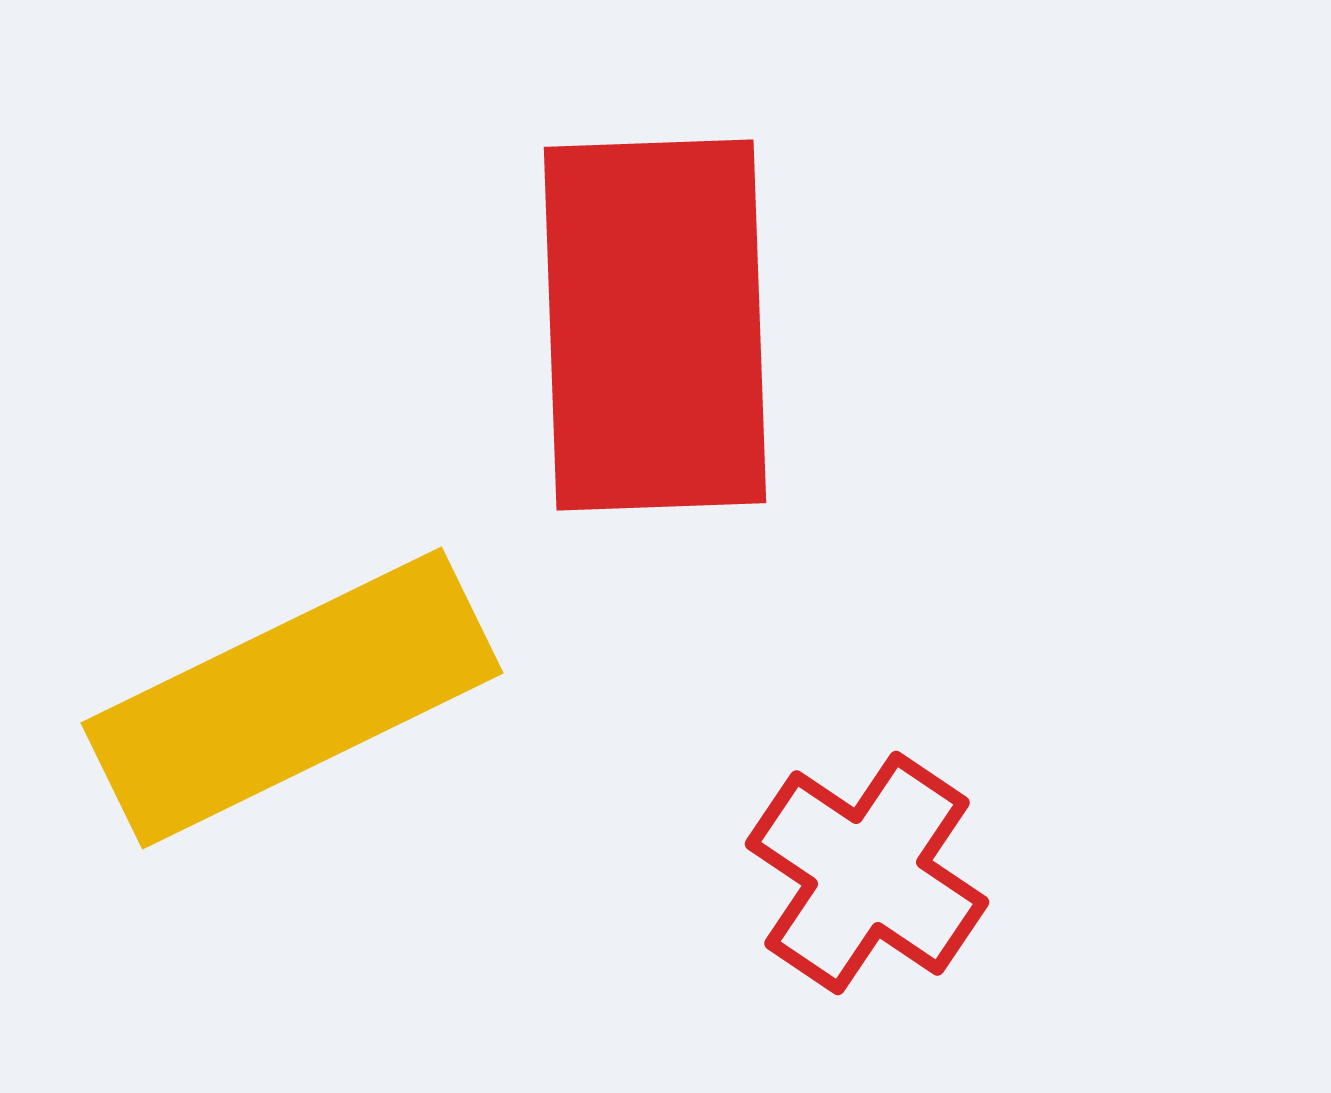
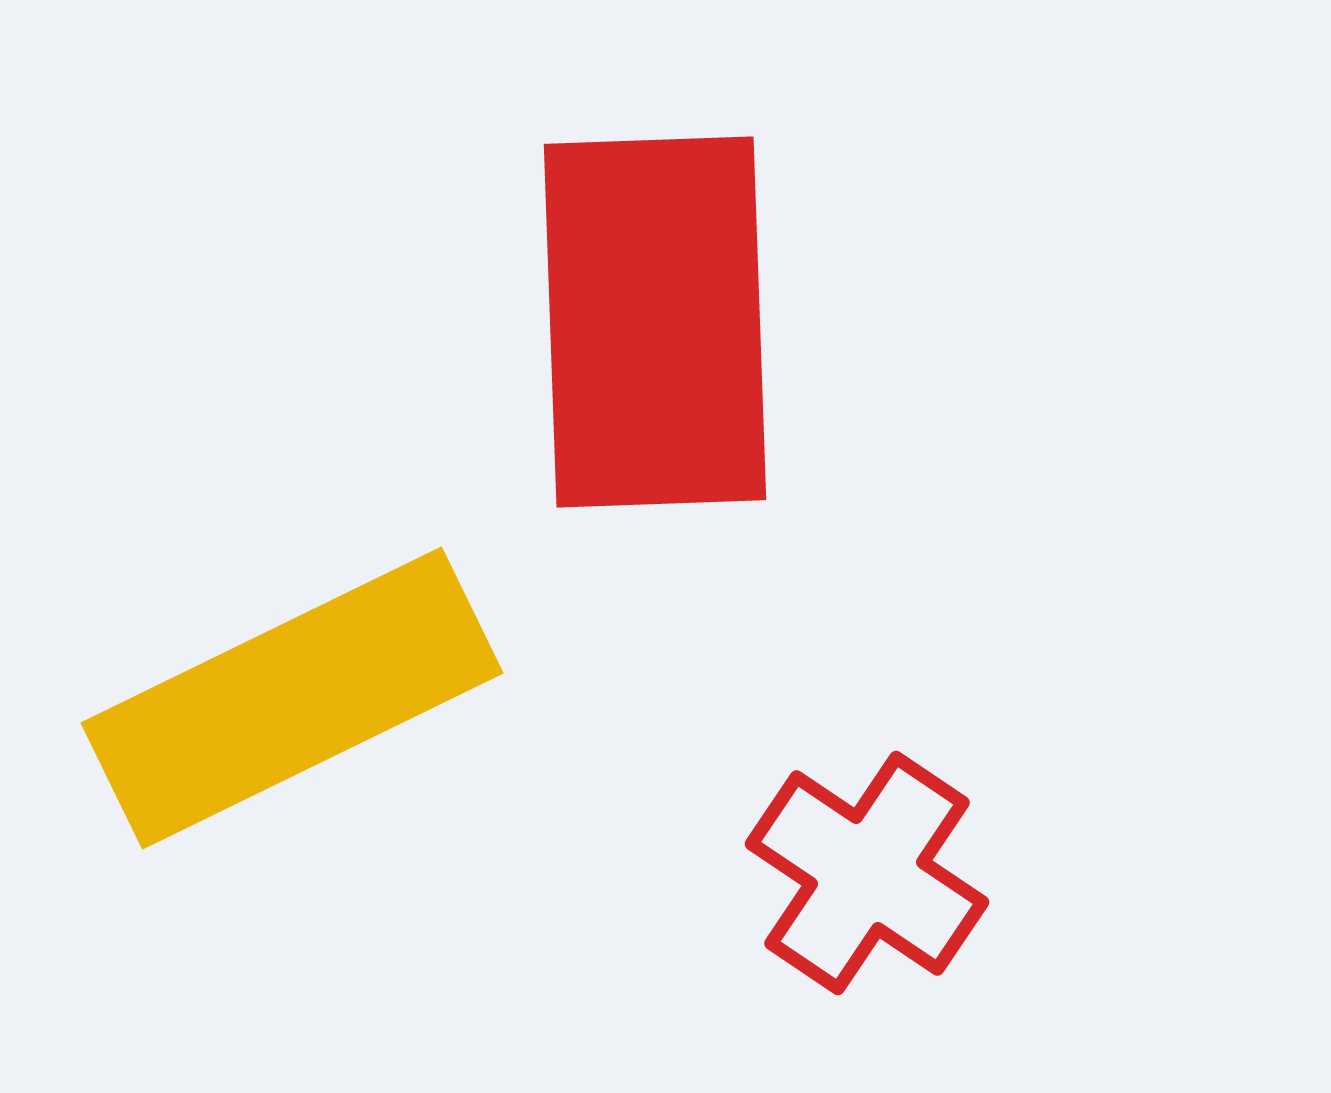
red rectangle: moved 3 px up
